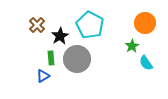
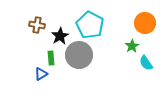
brown cross: rotated 35 degrees counterclockwise
gray circle: moved 2 px right, 4 px up
blue triangle: moved 2 px left, 2 px up
